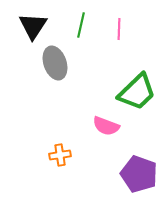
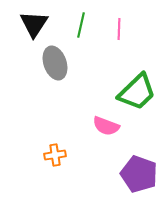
black triangle: moved 1 px right, 2 px up
orange cross: moved 5 px left
